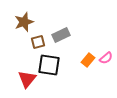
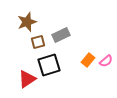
brown star: moved 3 px right
pink semicircle: moved 3 px down
black square: rotated 25 degrees counterclockwise
red triangle: rotated 18 degrees clockwise
